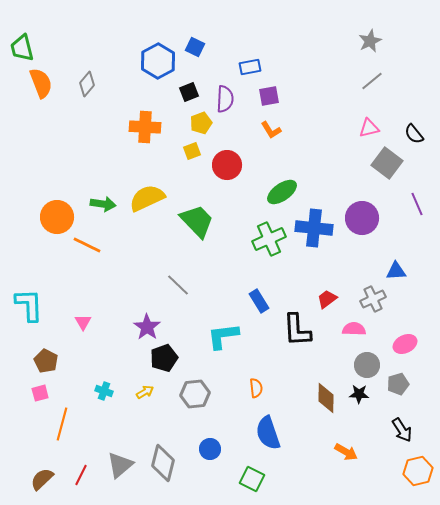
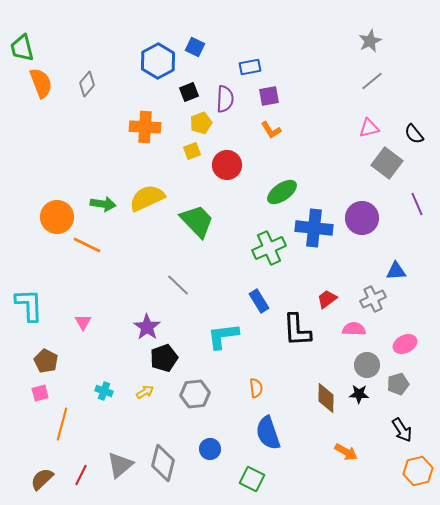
green cross at (269, 239): moved 9 px down
